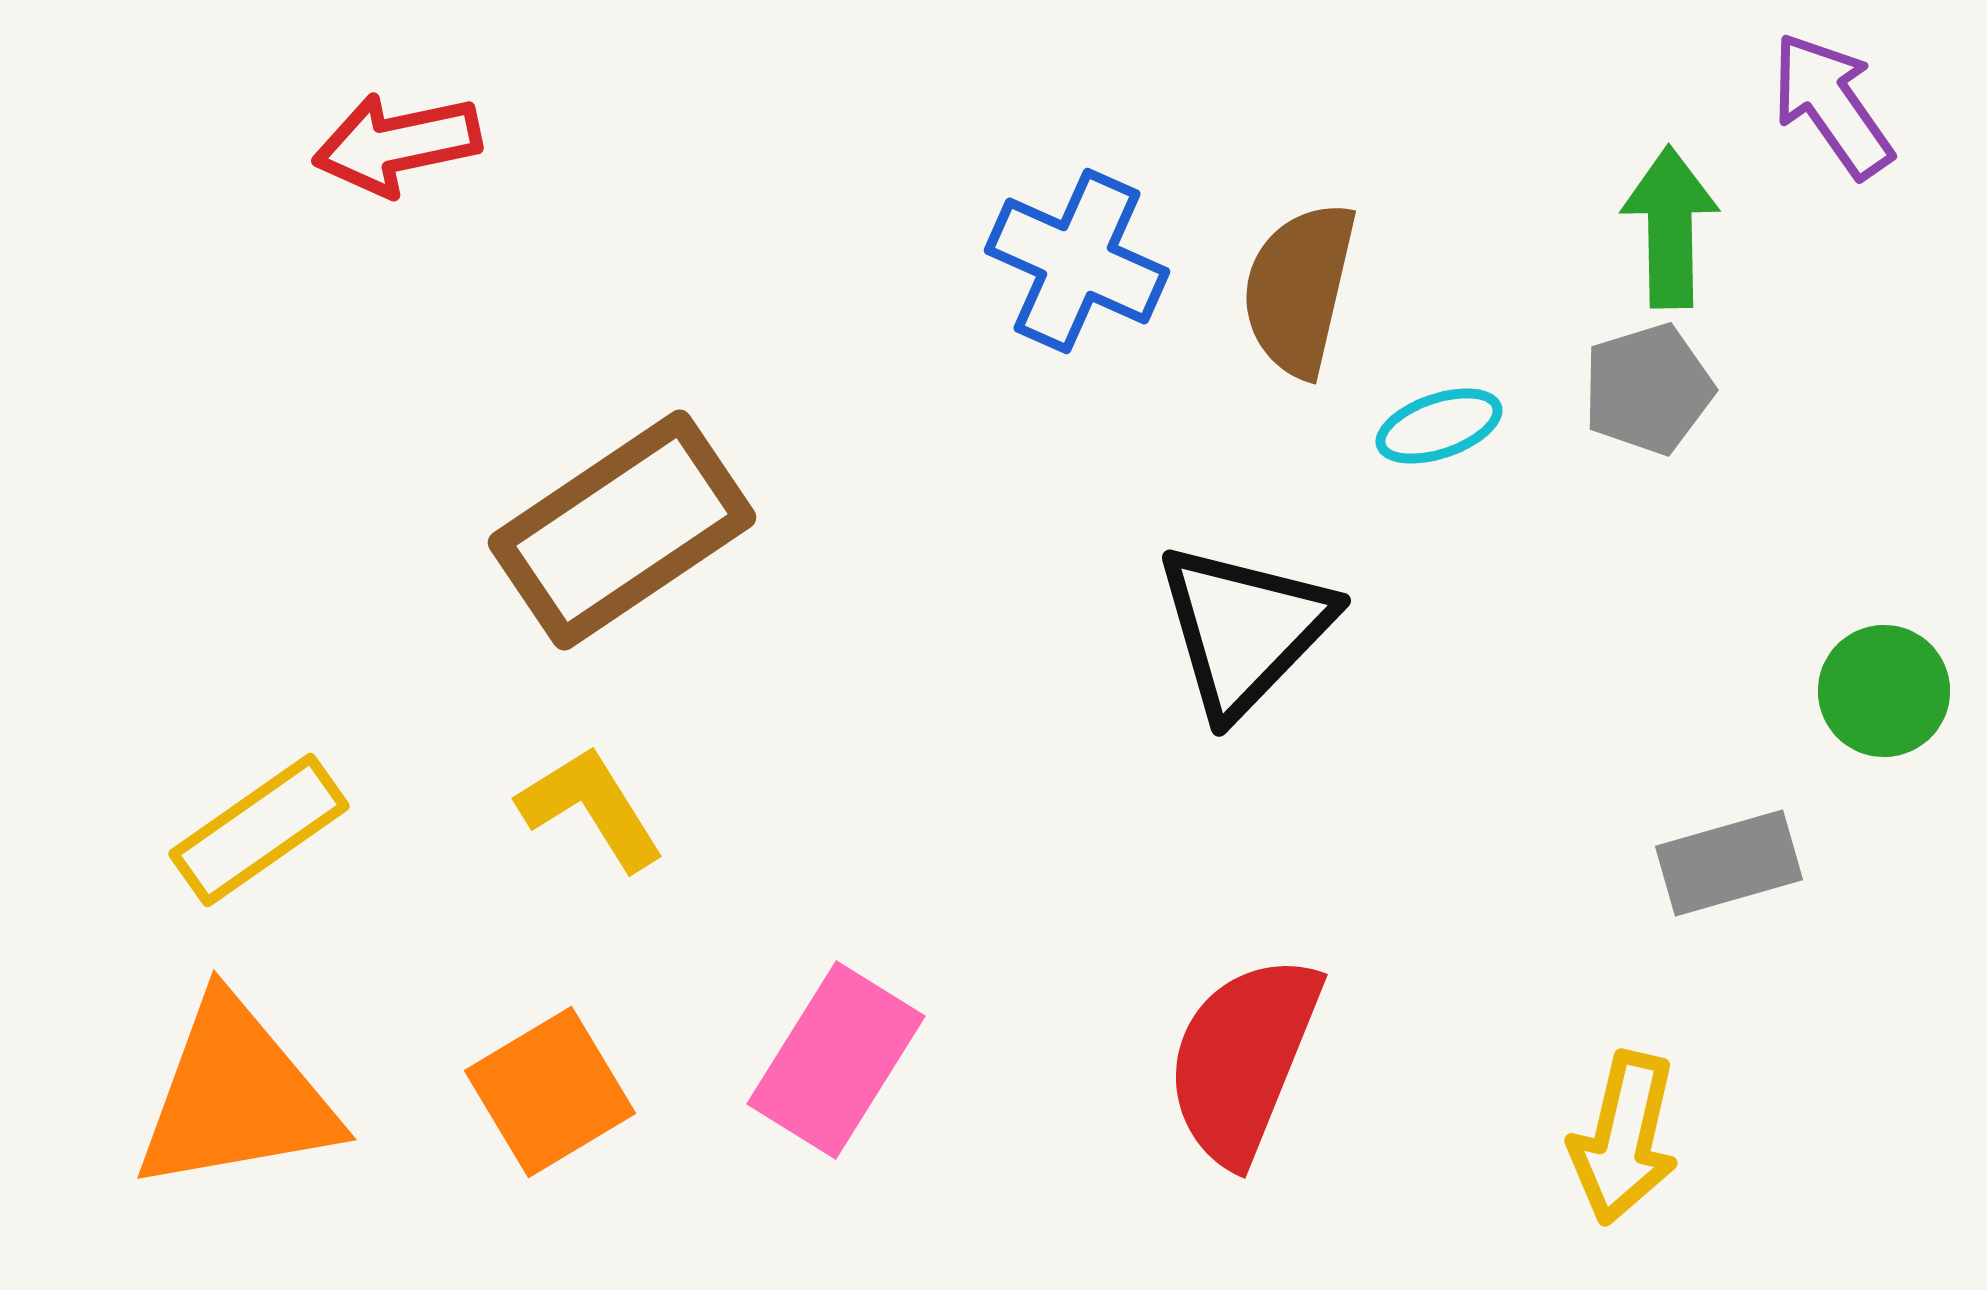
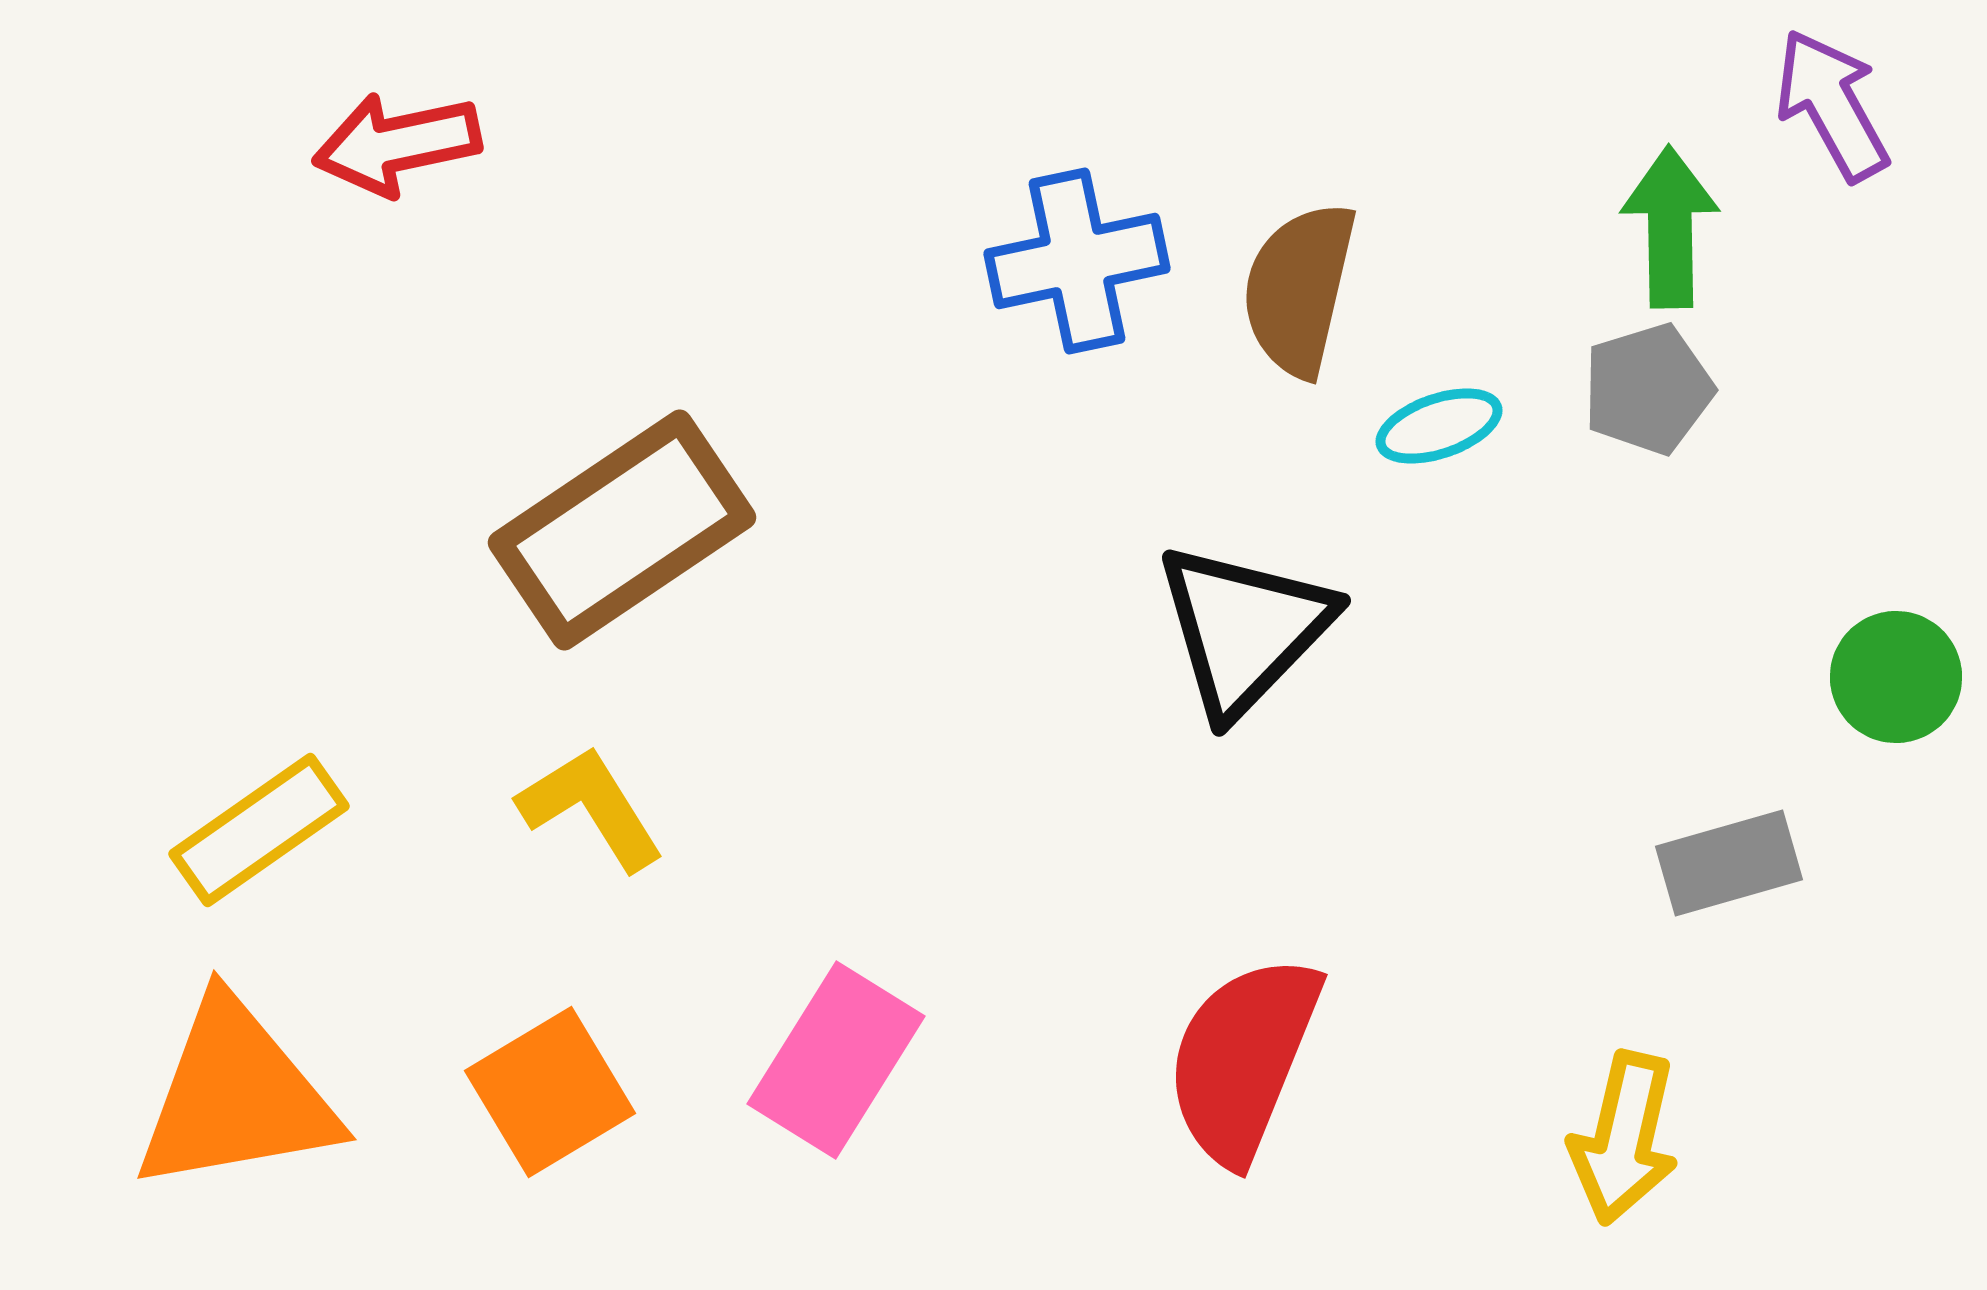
purple arrow: rotated 6 degrees clockwise
blue cross: rotated 36 degrees counterclockwise
green circle: moved 12 px right, 14 px up
